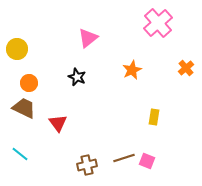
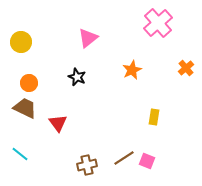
yellow circle: moved 4 px right, 7 px up
brown trapezoid: moved 1 px right
brown line: rotated 15 degrees counterclockwise
